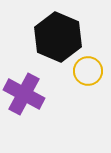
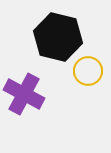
black hexagon: rotated 9 degrees counterclockwise
